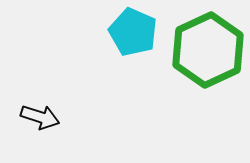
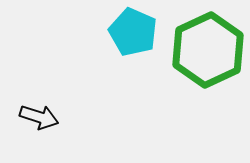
black arrow: moved 1 px left
